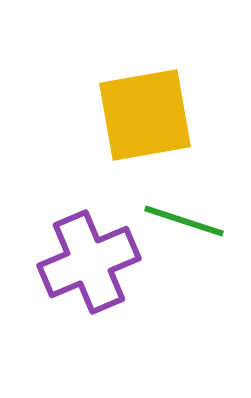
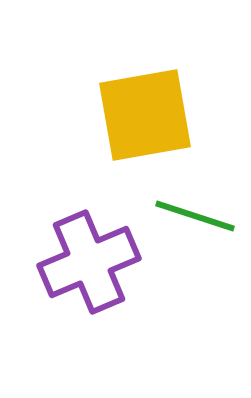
green line: moved 11 px right, 5 px up
